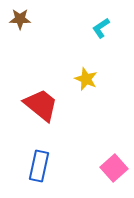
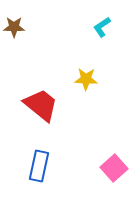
brown star: moved 6 px left, 8 px down
cyan L-shape: moved 1 px right, 1 px up
yellow star: rotated 20 degrees counterclockwise
